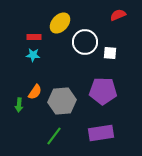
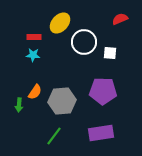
red semicircle: moved 2 px right, 4 px down
white circle: moved 1 px left
